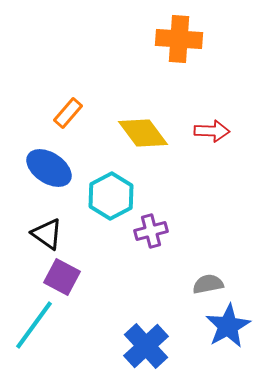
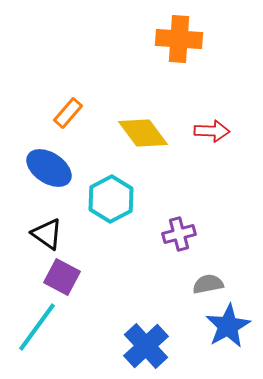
cyan hexagon: moved 3 px down
purple cross: moved 28 px right, 3 px down
cyan line: moved 3 px right, 2 px down
